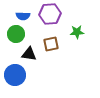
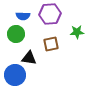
black triangle: moved 4 px down
